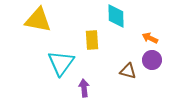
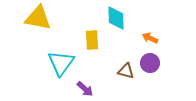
cyan diamond: moved 2 px down
yellow triangle: moved 2 px up
purple circle: moved 2 px left, 3 px down
brown triangle: moved 2 px left
purple arrow: moved 1 px right, 1 px down; rotated 138 degrees clockwise
